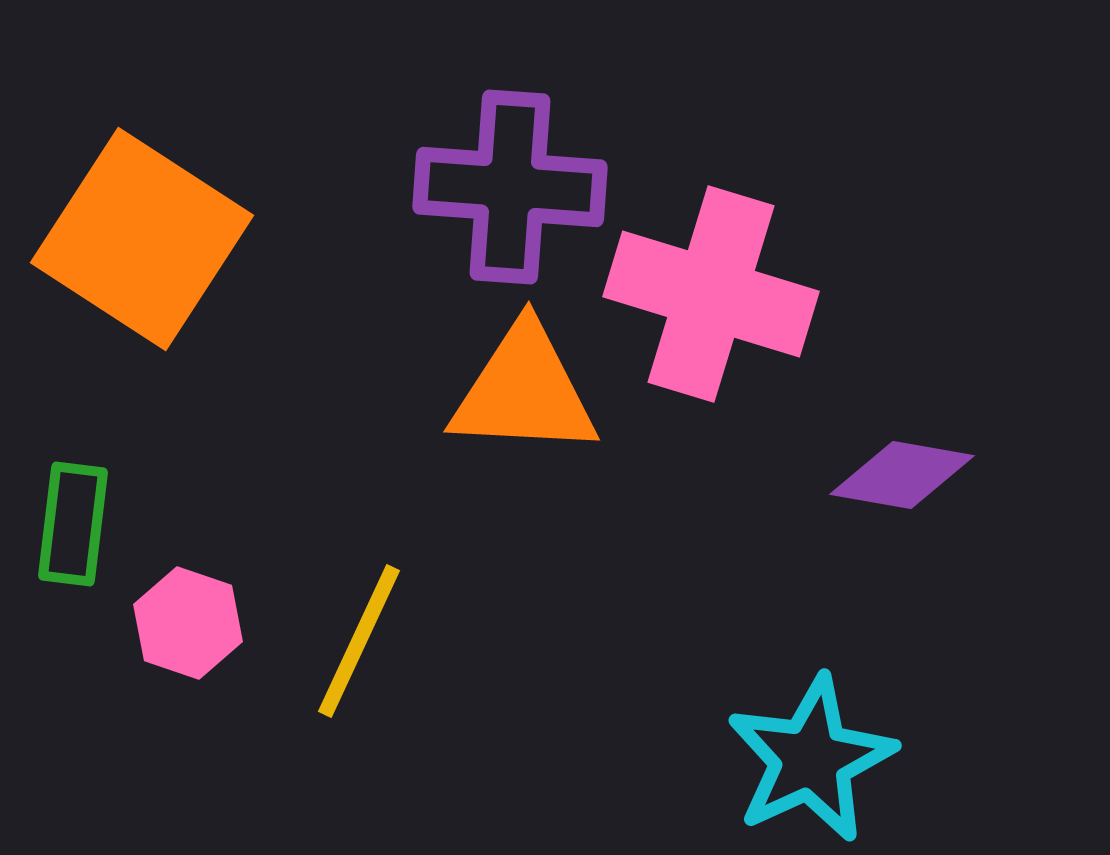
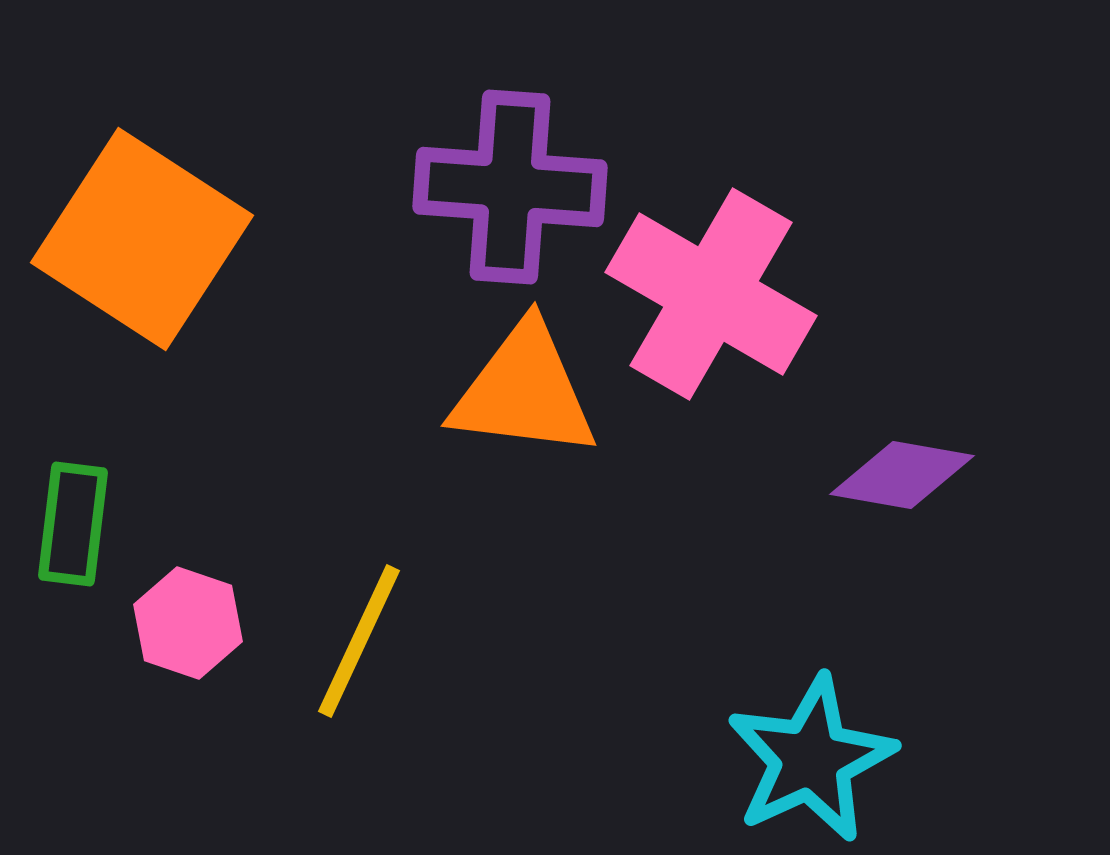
pink cross: rotated 13 degrees clockwise
orange triangle: rotated 4 degrees clockwise
